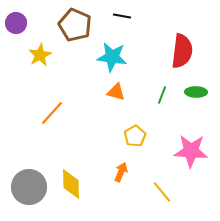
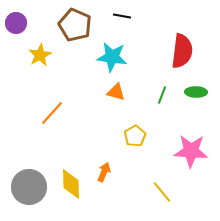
orange arrow: moved 17 px left
